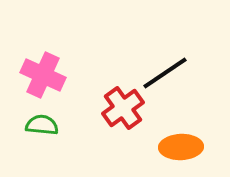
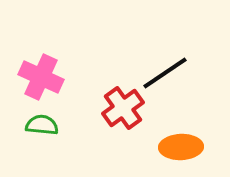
pink cross: moved 2 px left, 2 px down
